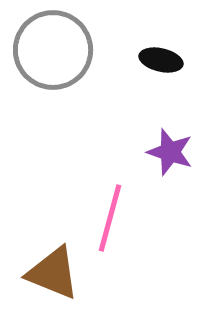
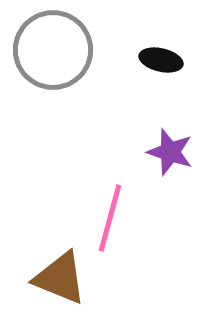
brown triangle: moved 7 px right, 5 px down
